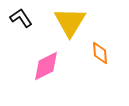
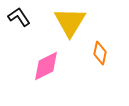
black L-shape: moved 2 px left, 1 px up
orange diamond: rotated 15 degrees clockwise
